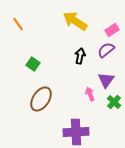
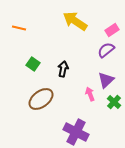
orange line: moved 1 px right, 4 px down; rotated 40 degrees counterclockwise
black arrow: moved 17 px left, 13 px down
purple triangle: rotated 12 degrees clockwise
brown ellipse: rotated 20 degrees clockwise
purple cross: rotated 30 degrees clockwise
